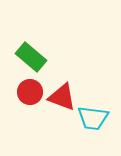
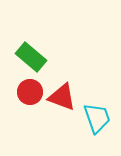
cyan trapezoid: moved 4 px right; rotated 116 degrees counterclockwise
